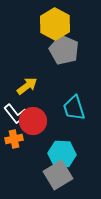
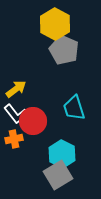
yellow arrow: moved 11 px left, 3 px down
cyan hexagon: rotated 24 degrees clockwise
